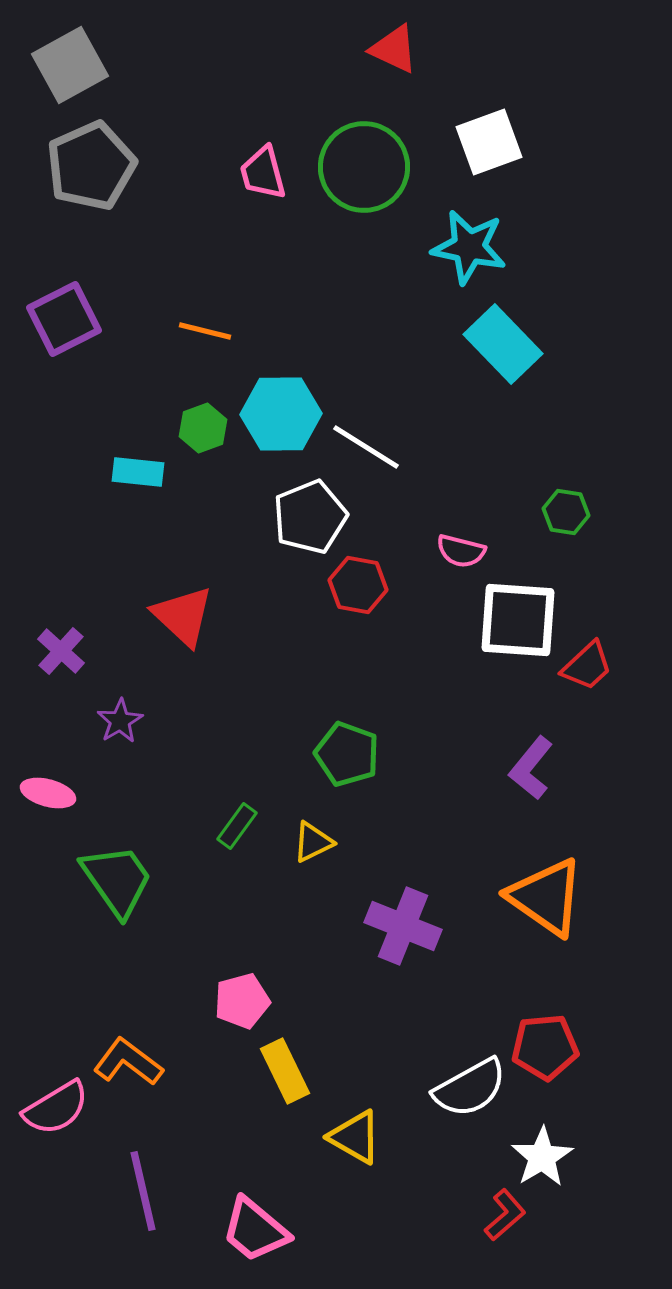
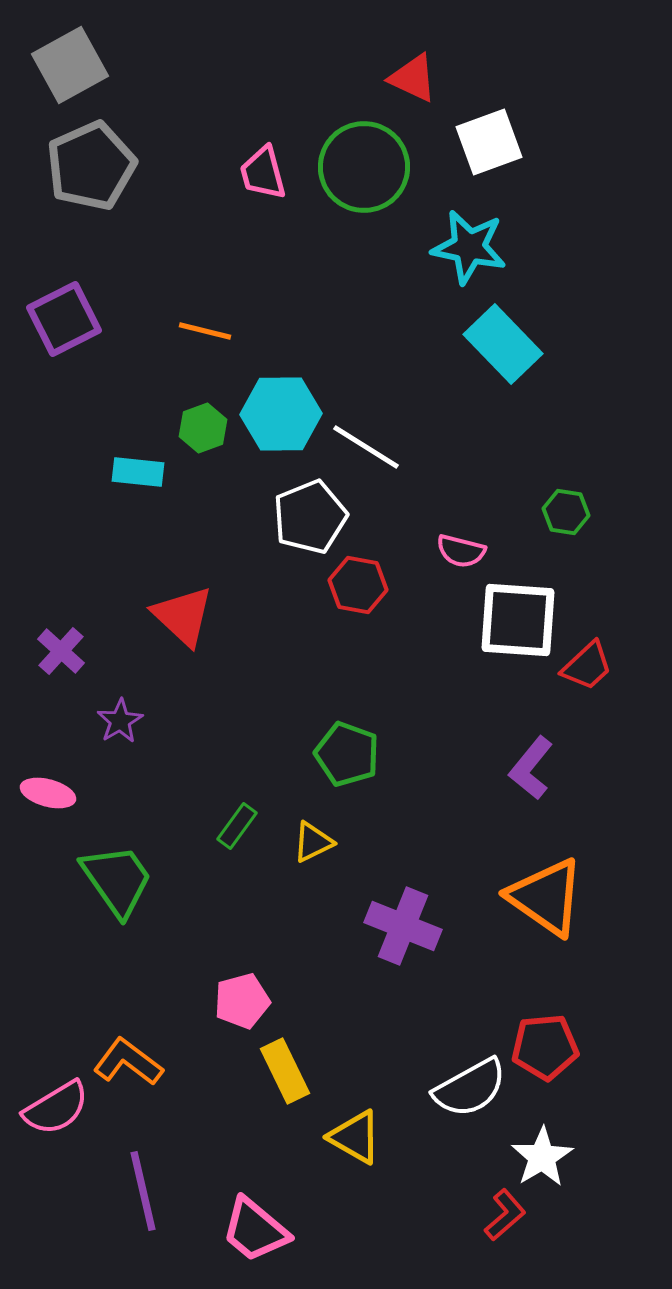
red triangle at (394, 49): moved 19 px right, 29 px down
